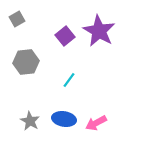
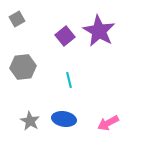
gray hexagon: moved 3 px left, 5 px down
cyan line: rotated 49 degrees counterclockwise
pink arrow: moved 12 px right
